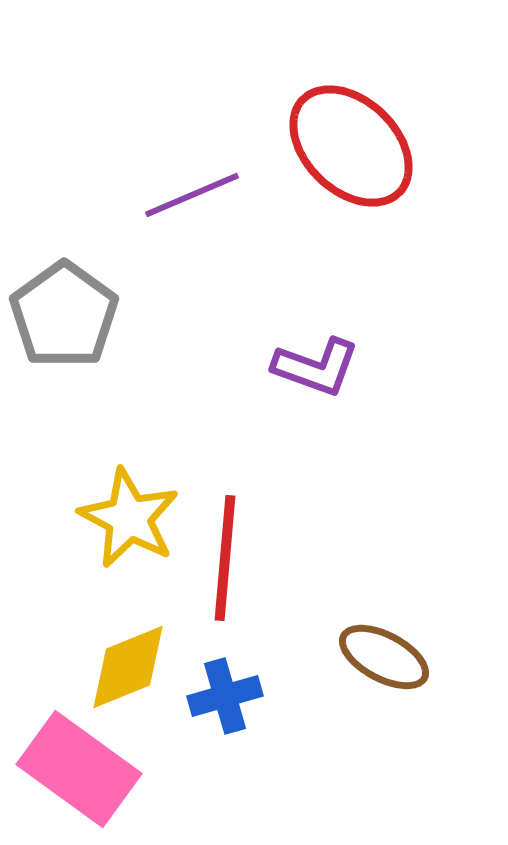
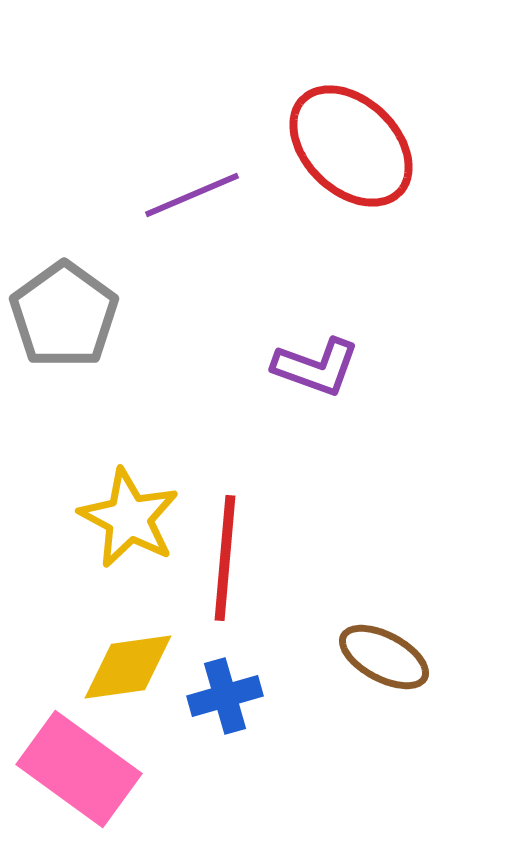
yellow diamond: rotated 14 degrees clockwise
